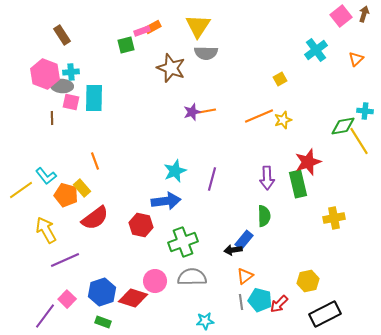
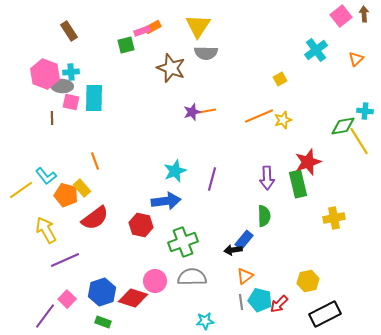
brown arrow at (364, 14): rotated 21 degrees counterclockwise
brown rectangle at (62, 35): moved 7 px right, 4 px up
